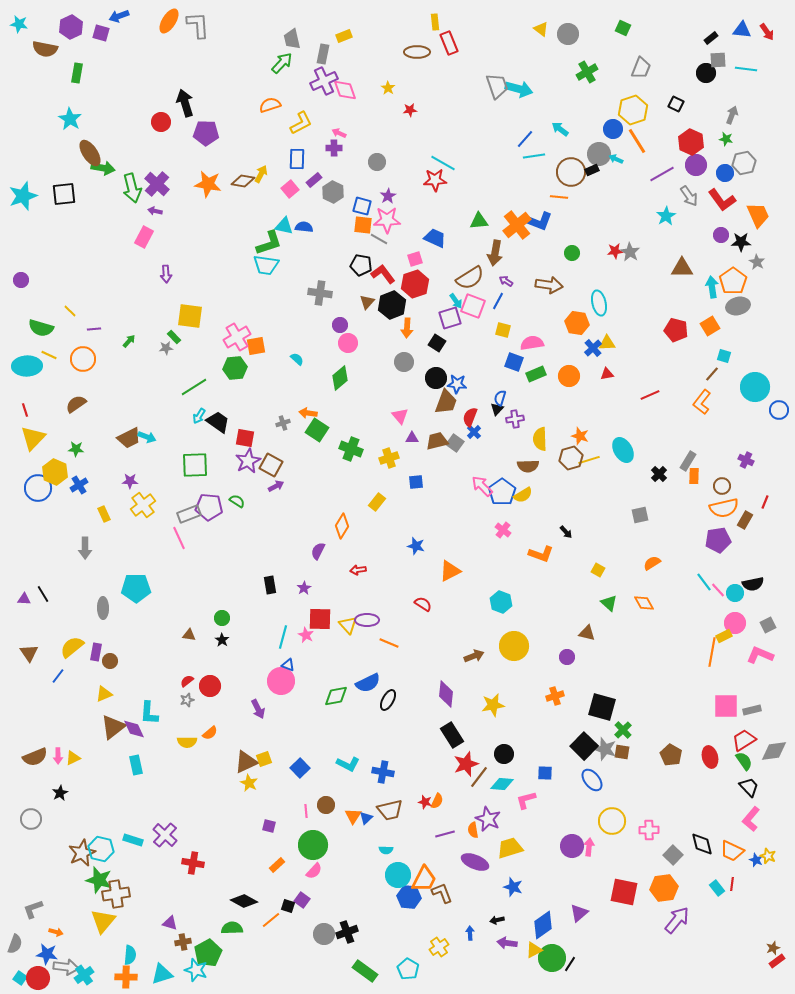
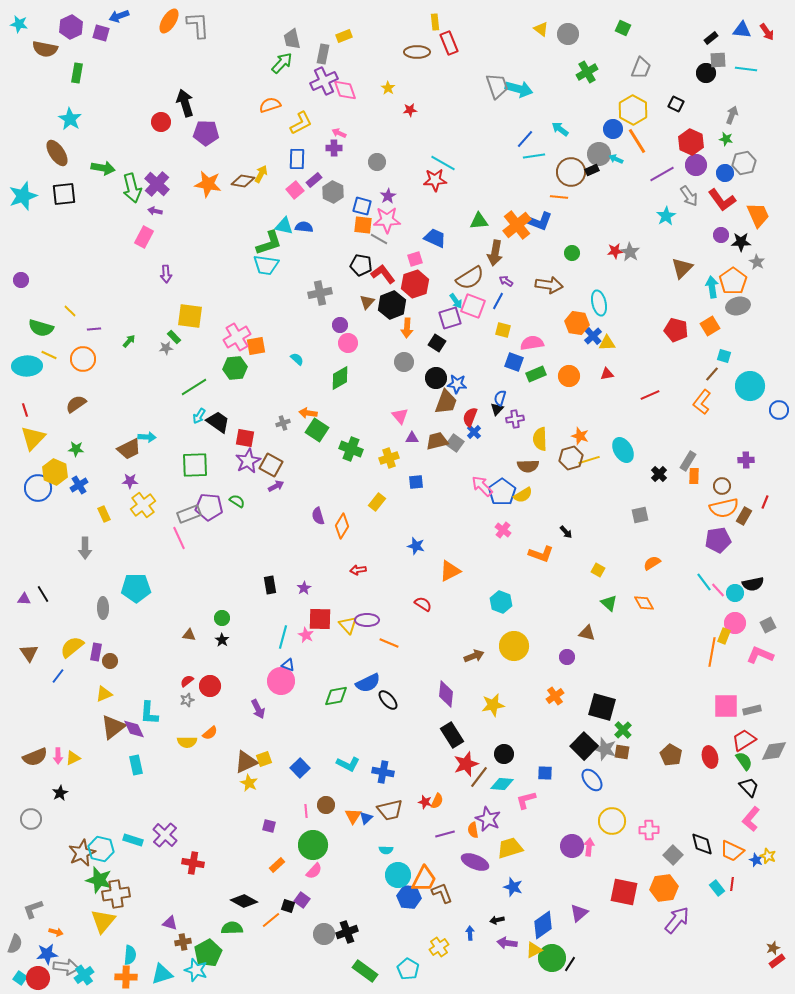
yellow hexagon at (633, 110): rotated 12 degrees counterclockwise
brown ellipse at (90, 153): moved 33 px left
pink square at (290, 189): moved 5 px right, 1 px down
brown triangle at (682, 268): rotated 45 degrees counterclockwise
gray cross at (320, 293): rotated 20 degrees counterclockwise
blue cross at (593, 348): moved 12 px up
green diamond at (340, 378): rotated 10 degrees clockwise
cyan circle at (755, 387): moved 5 px left, 1 px up
cyan arrow at (147, 437): rotated 18 degrees counterclockwise
brown trapezoid at (129, 438): moved 11 px down
purple cross at (746, 460): rotated 28 degrees counterclockwise
brown rectangle at (745, 520): moved 1 px left, 4 px up
purple semicircle at (318, 551): moved 35 px up; rotated 42 degrees counterclockwise
yellow rectangle at (724, 636): rotated 42 degrees counterclockwise
orange cross at (555, 696): rotated 18 degrees counterclockwise
black ellipse at (388, 700): rotated 70 degrees counterclockwise
blue star at (47, 954): rotated 15 degrees counterclockwise
